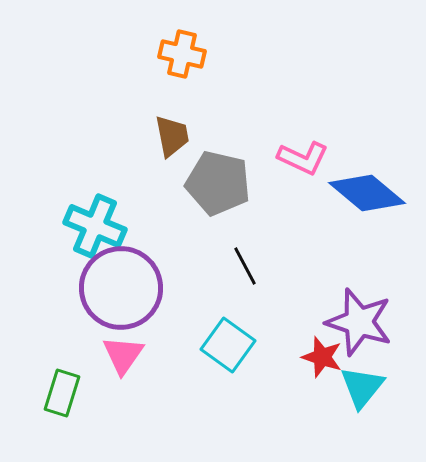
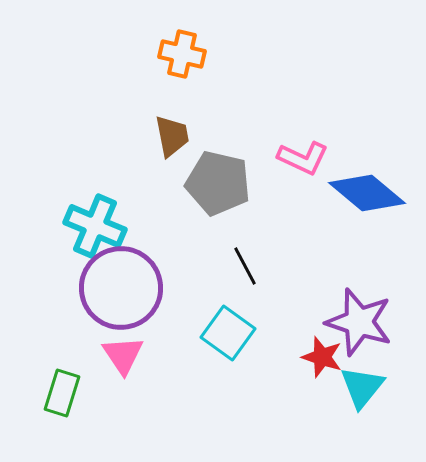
cyan square: moved 12 px up
pink triangle: rotated 9 degrees counterclockwise
